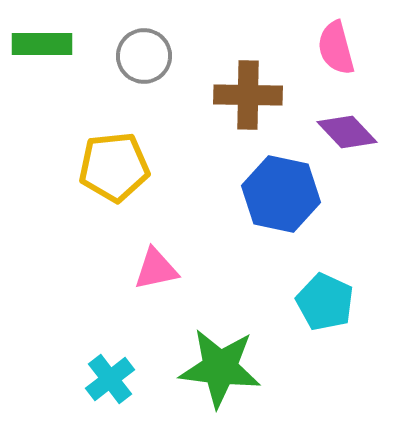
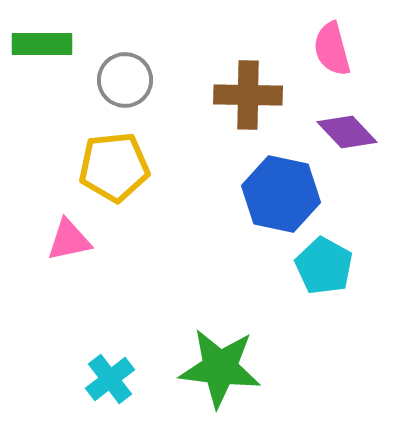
pink semicircle: moved 4 px left, 1 px down
gray circle: moved 19 px left, 24 px down
pink triangle: moved 87 px left, 29 px up
cyan pentagon: moved 1 px left, 36 px up; rotated 4 degrees clockwise
